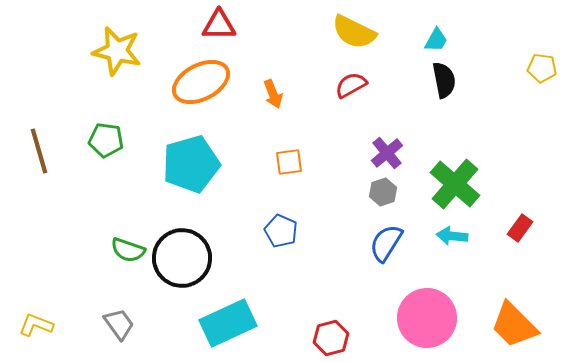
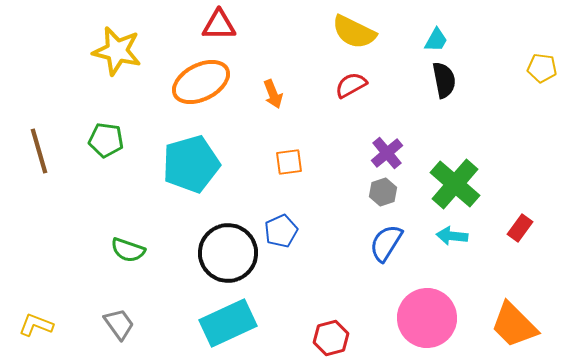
blue pentagon: rotated 24 degrees clockwise
black circle: moved 46 px right, 5 px up
